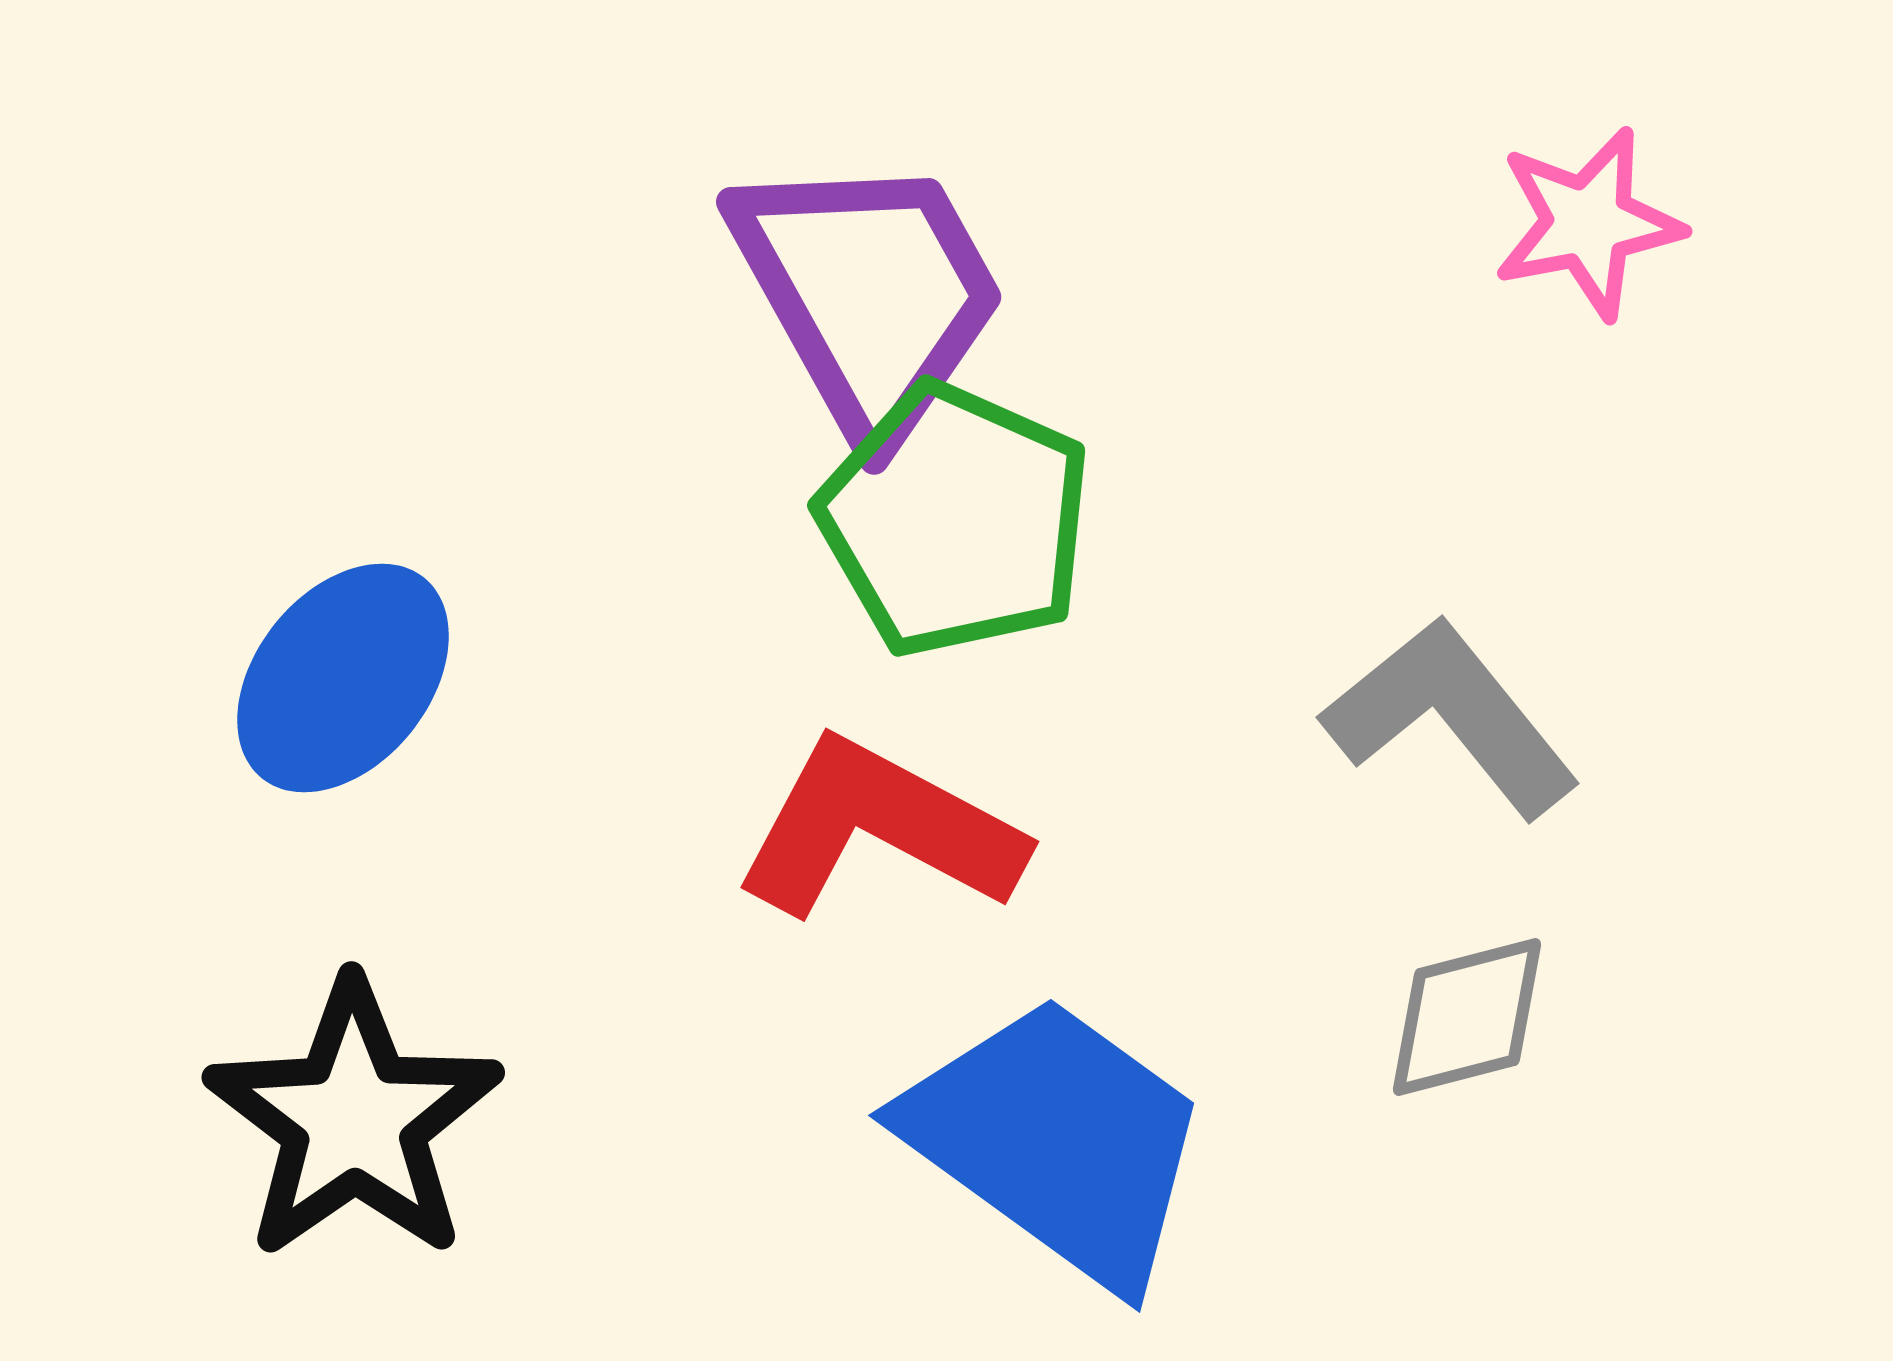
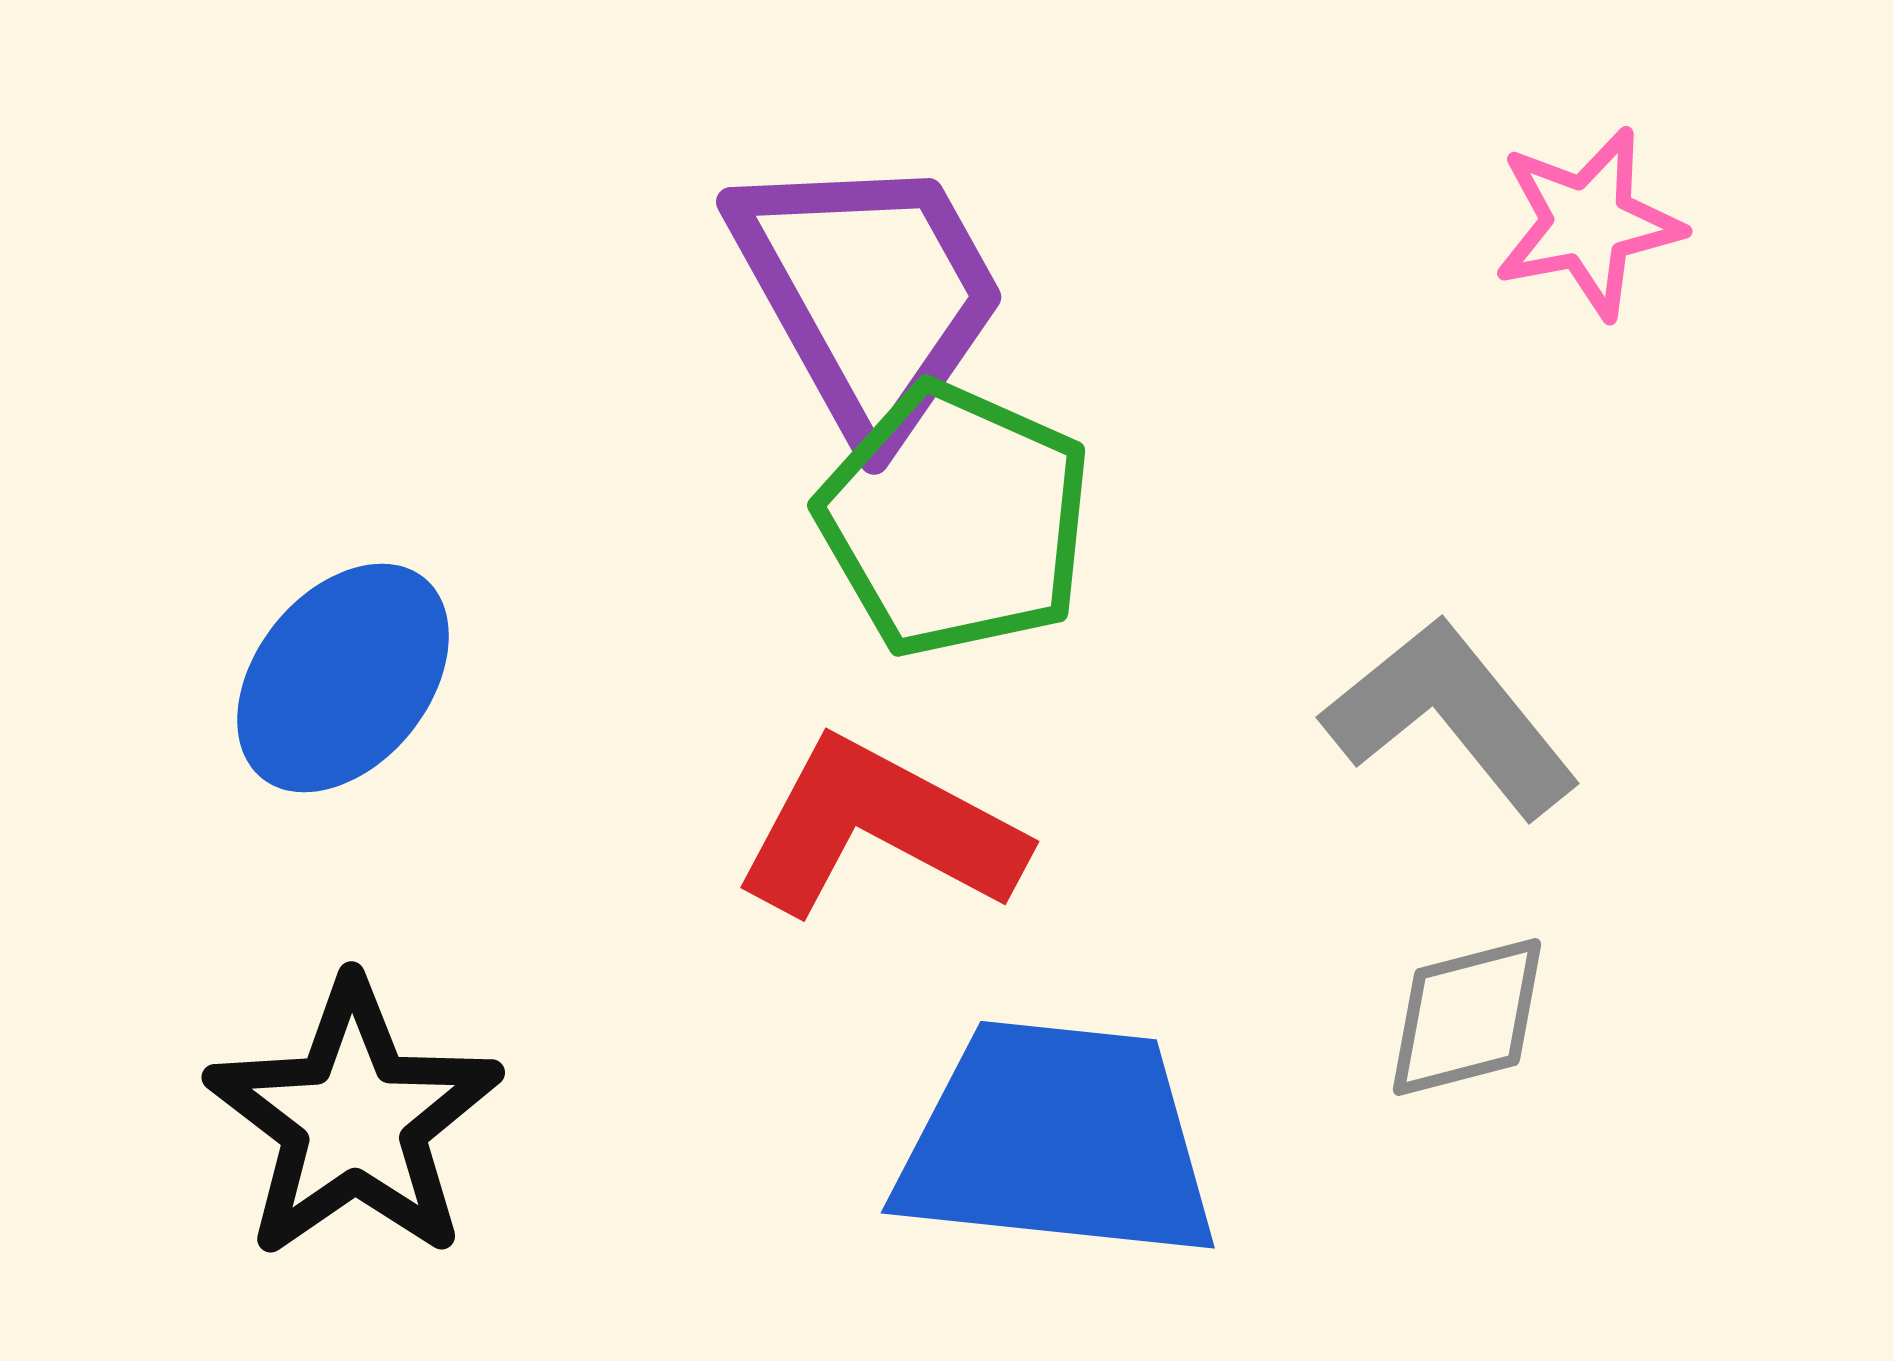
blue trapezoid: rotated 30 degrees counterclockwise
